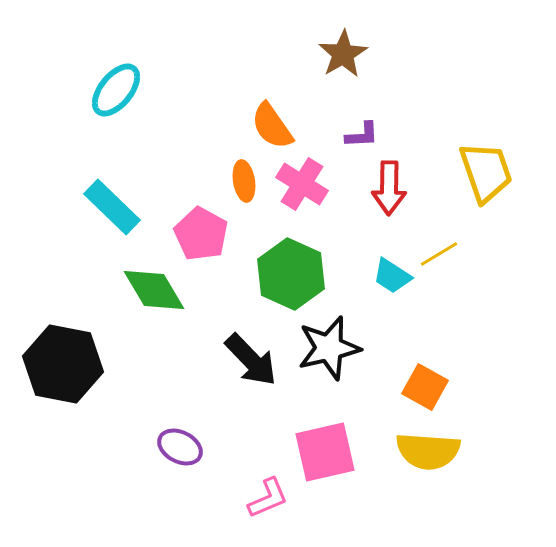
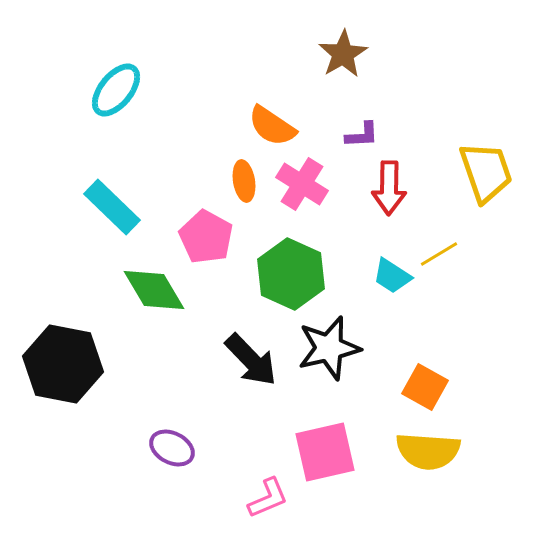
orange semicircle: rotated 21 degrees counterclockwise
pink pentagon: moved 5 px right, 3 px down
purple ellipse: moved 8 px left, 1 px down
